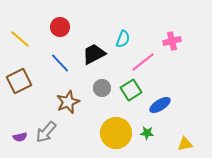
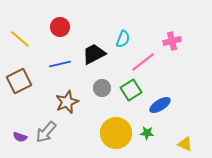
blue line: moved 1 px down; rotated 60 degrees counterclockwise
brown star: moved 1 px left
purple semicircle: rotated 32 degrees clockwise
yellow triangle: rotated 35 degrees clockwise
